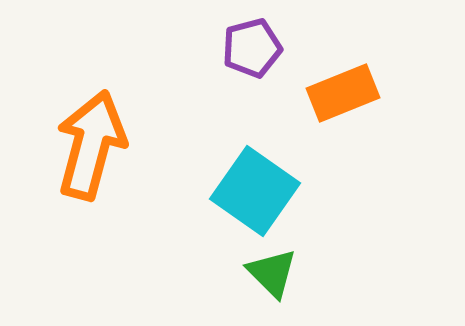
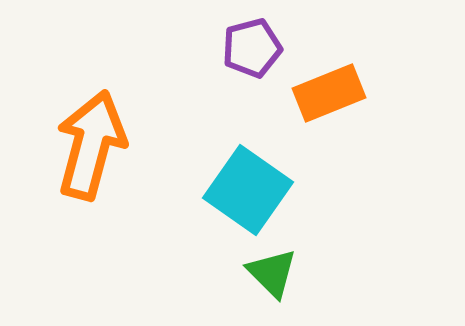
orange rectangle: moved 14 px left
cyan square: moved 7 px left, 1 px up
